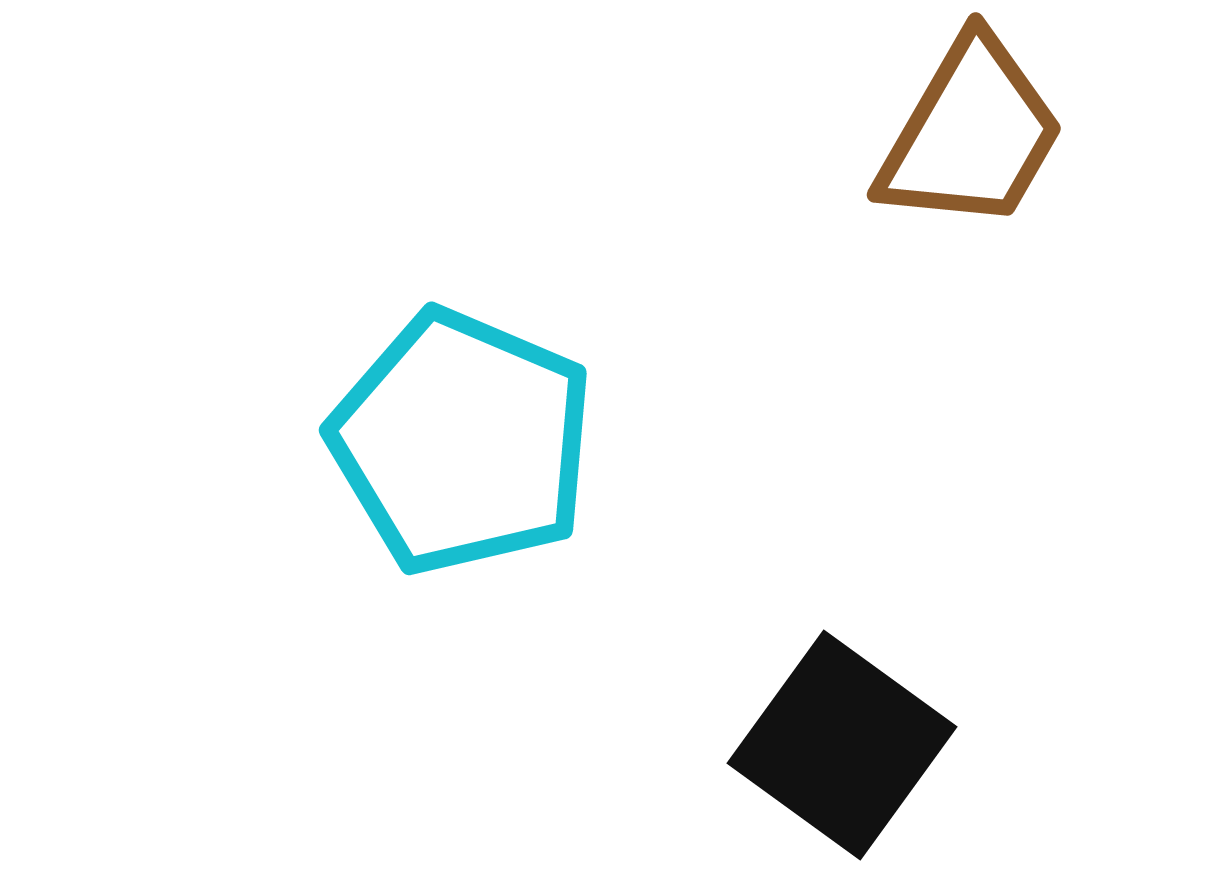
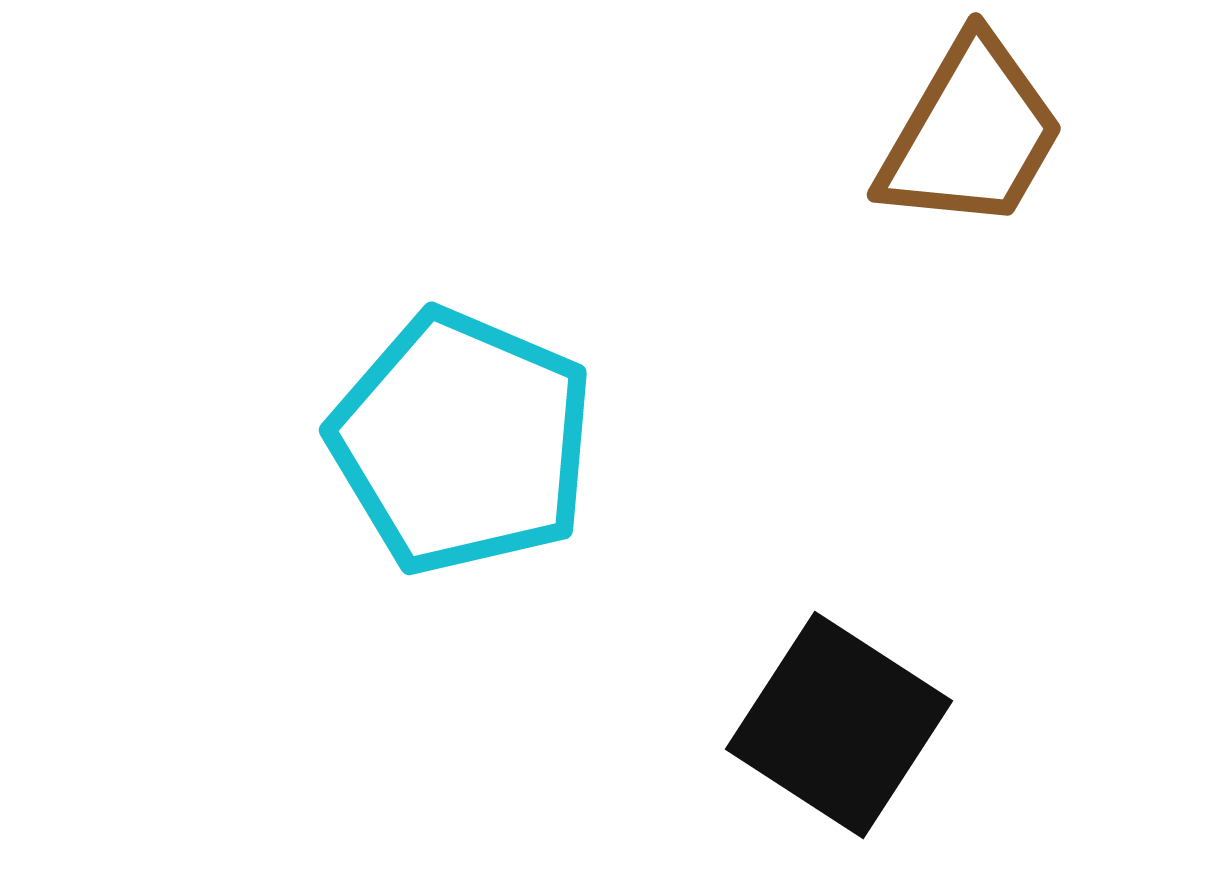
black square: moved 3 px left, 20 px up; rotated 3 degrees counterclockwise
